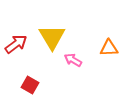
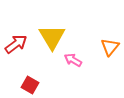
orange triangle: moved 1 px right, 1 px up; rotated 48 degrees counterclockwise
